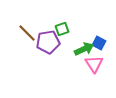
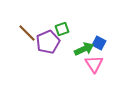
purple pentagon: rotated 15 degrees counterclockwise
